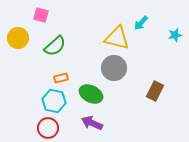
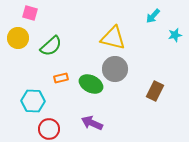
pink square: moved 11 px left, 2 px up
cyan arrow: moved 12 px right, 7 px up
yellow triangle: moved 4 px left
green semicircle: moved 4 px left
gray circle: moved 1 px right, 1 px down
green ellipse: moved 10 px up
cyan hexagon: moved 21 px left; rotated 10 degrees counterclockwise
red circle: moved 1 px right, 1 px down
